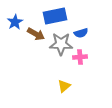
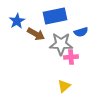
blue star: moved 2 px right, 1 px up
blue semicircle: moved 1 px up
pink cross: moved 9 px left
